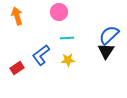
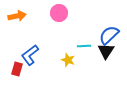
pink circle: moved 1 px down
orange arrow: rotated 96 degrees clockwise
cyan line: moved 17 px right, 8 px down
blue L-shape: moved 11 px left
yellow star: rotated 24 degrees clockwise
red rectangle: moved 1 px down; rotated 40 degrees counterclockwise
